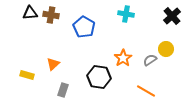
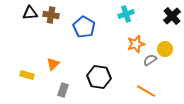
cyan cross: rotated 28 degrees counterclockwise
yellow circle: moved 1 px left
orange star: moved 13 px right, 14 px up; rotated 18 degrees clockwise
